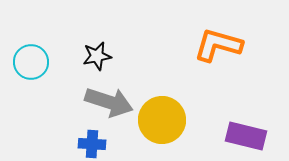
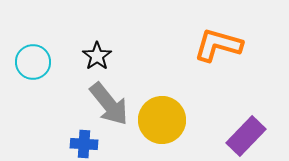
black star: rotated 24 degrees counterclockwise
cyan circle: moved 2 px right
gray arrow: moved 2 px down; rotated 33 degrees clockwise
purple rectangle: rotated 60 degrees counterclockwise
blue cross: moved 8 px left
